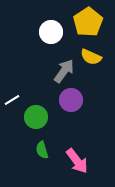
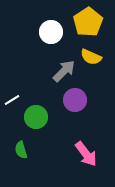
gray arrow: rotated 10 degrees clockwise
purple circle: moved 4 px right
green semicircle: moved 21 px left
pink arrow: moved 9 px right, 7 px up
